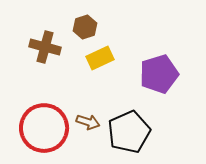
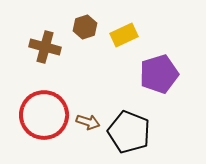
yellow rectangle: moved 24 px right, 23 px up
red circle: moved 13 px up
black pentagon: rotated 27 degrees counterclockwise
